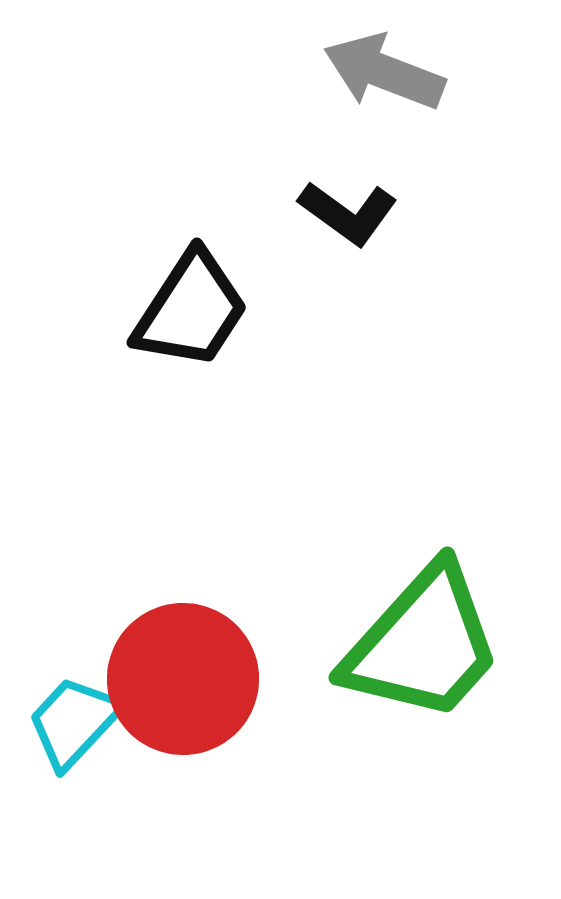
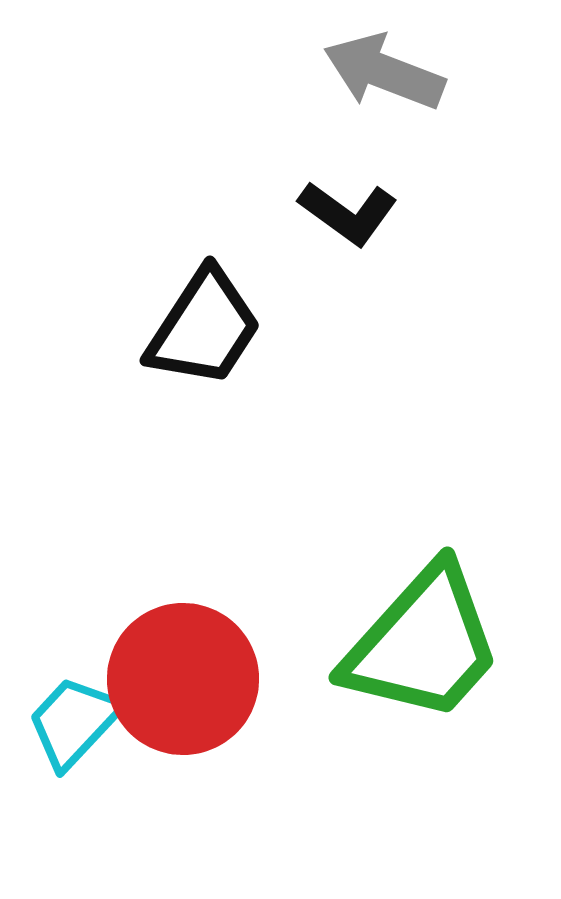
black trapezoid: moved 13 px right, 18 px down
